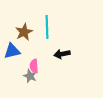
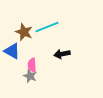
cyan line: rotated 70 degrees clockwise
brown star: rotated 24 degrees counterclockwise
blue triangle: rotated 42 degrees clockwise
pink semicircle: moved 2 px left, 1 px up
